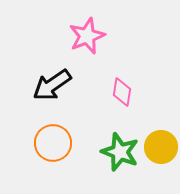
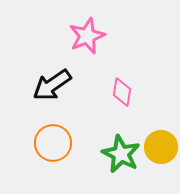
green star: moved 1 px right, 2 px down; rotated 6 degrees clockwise
